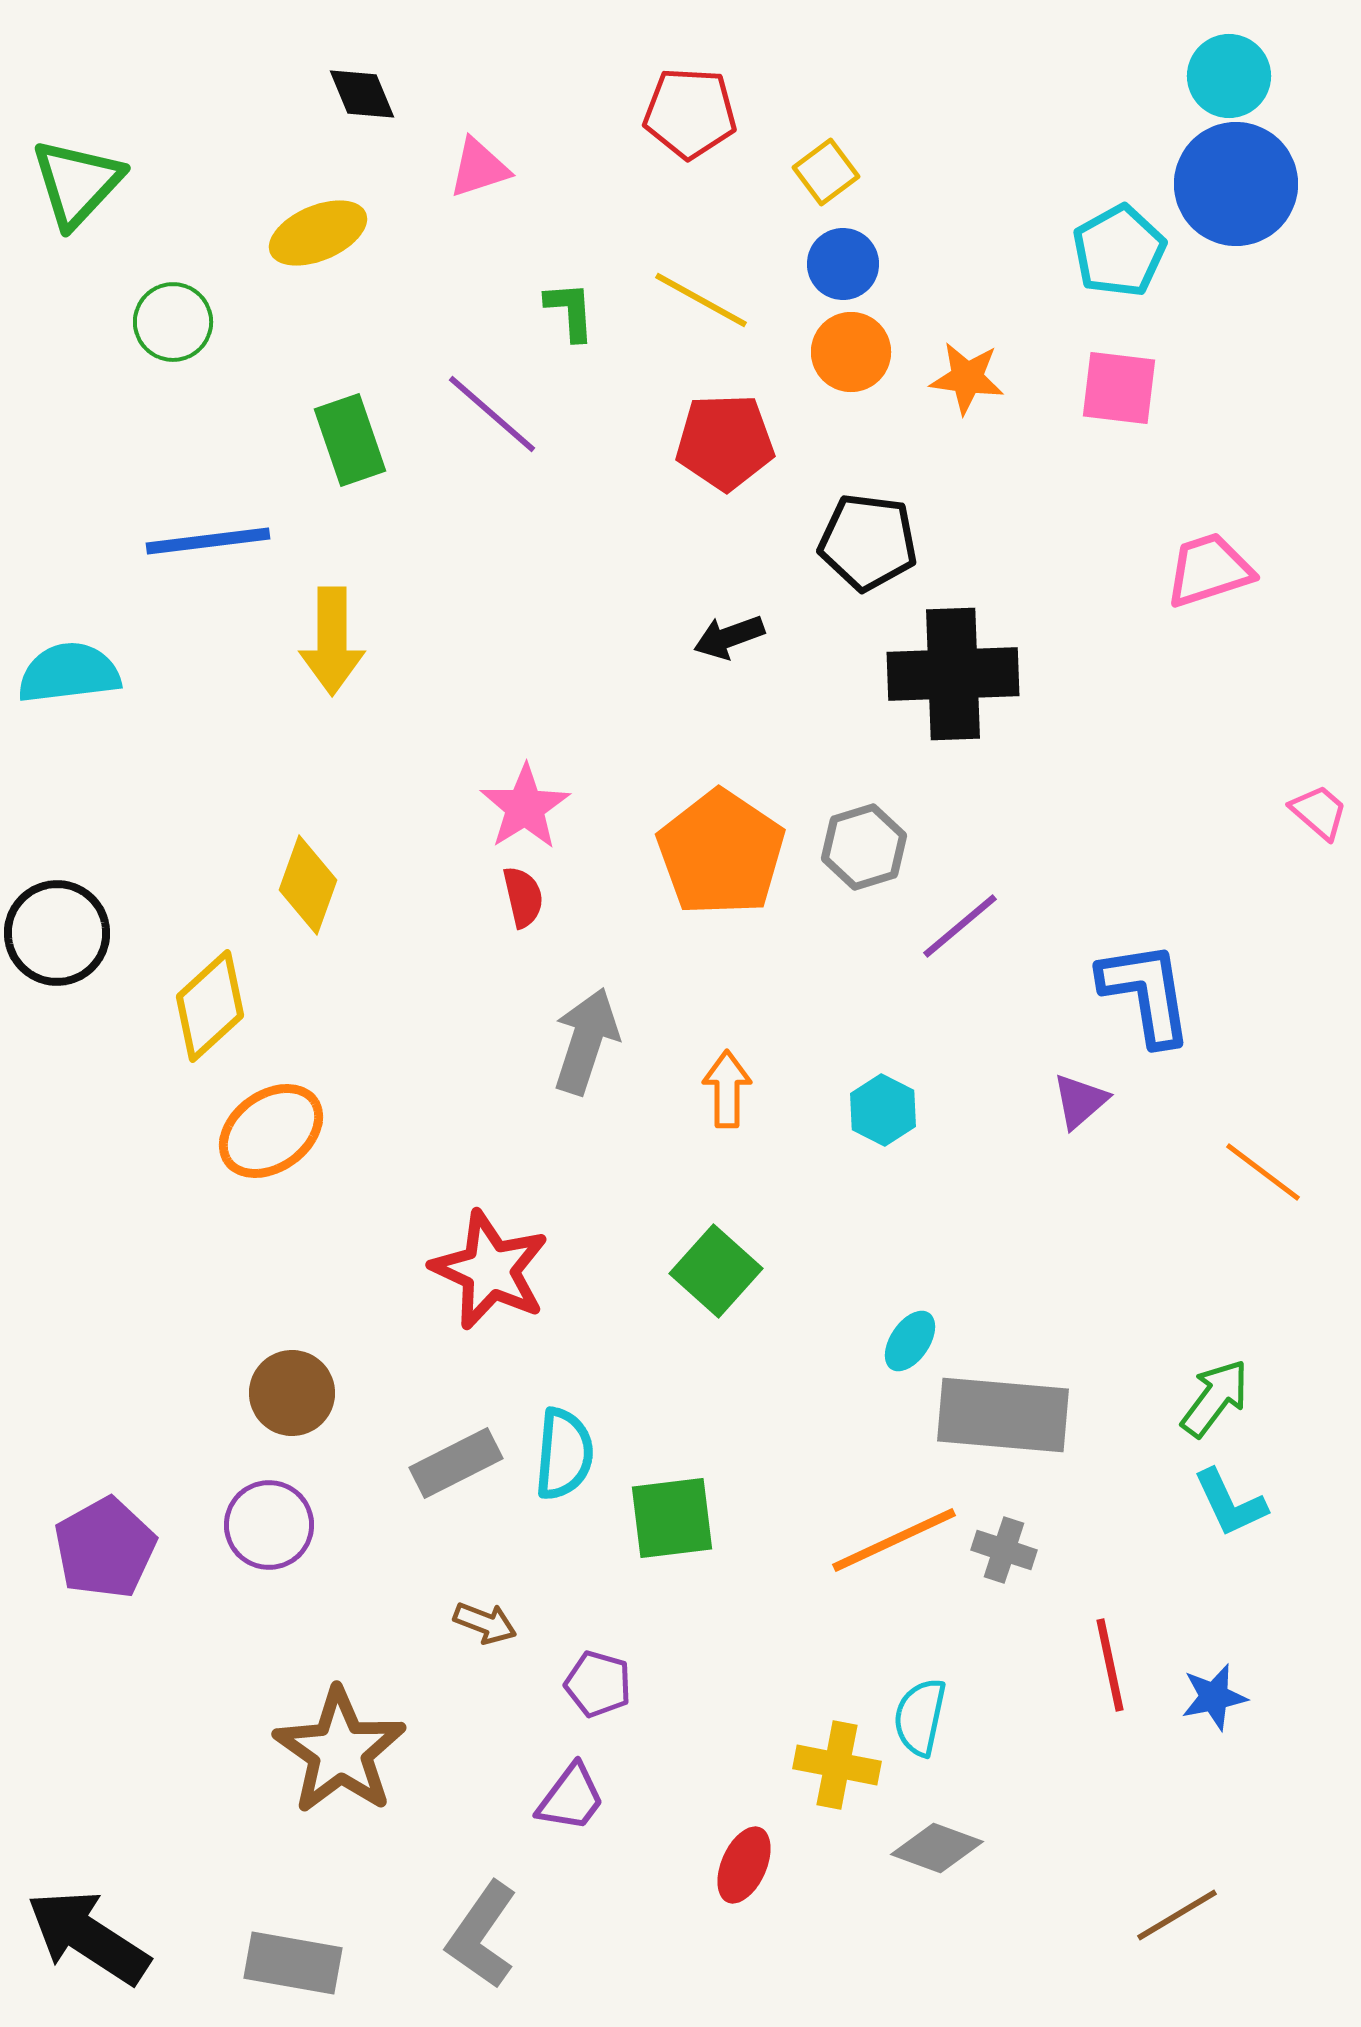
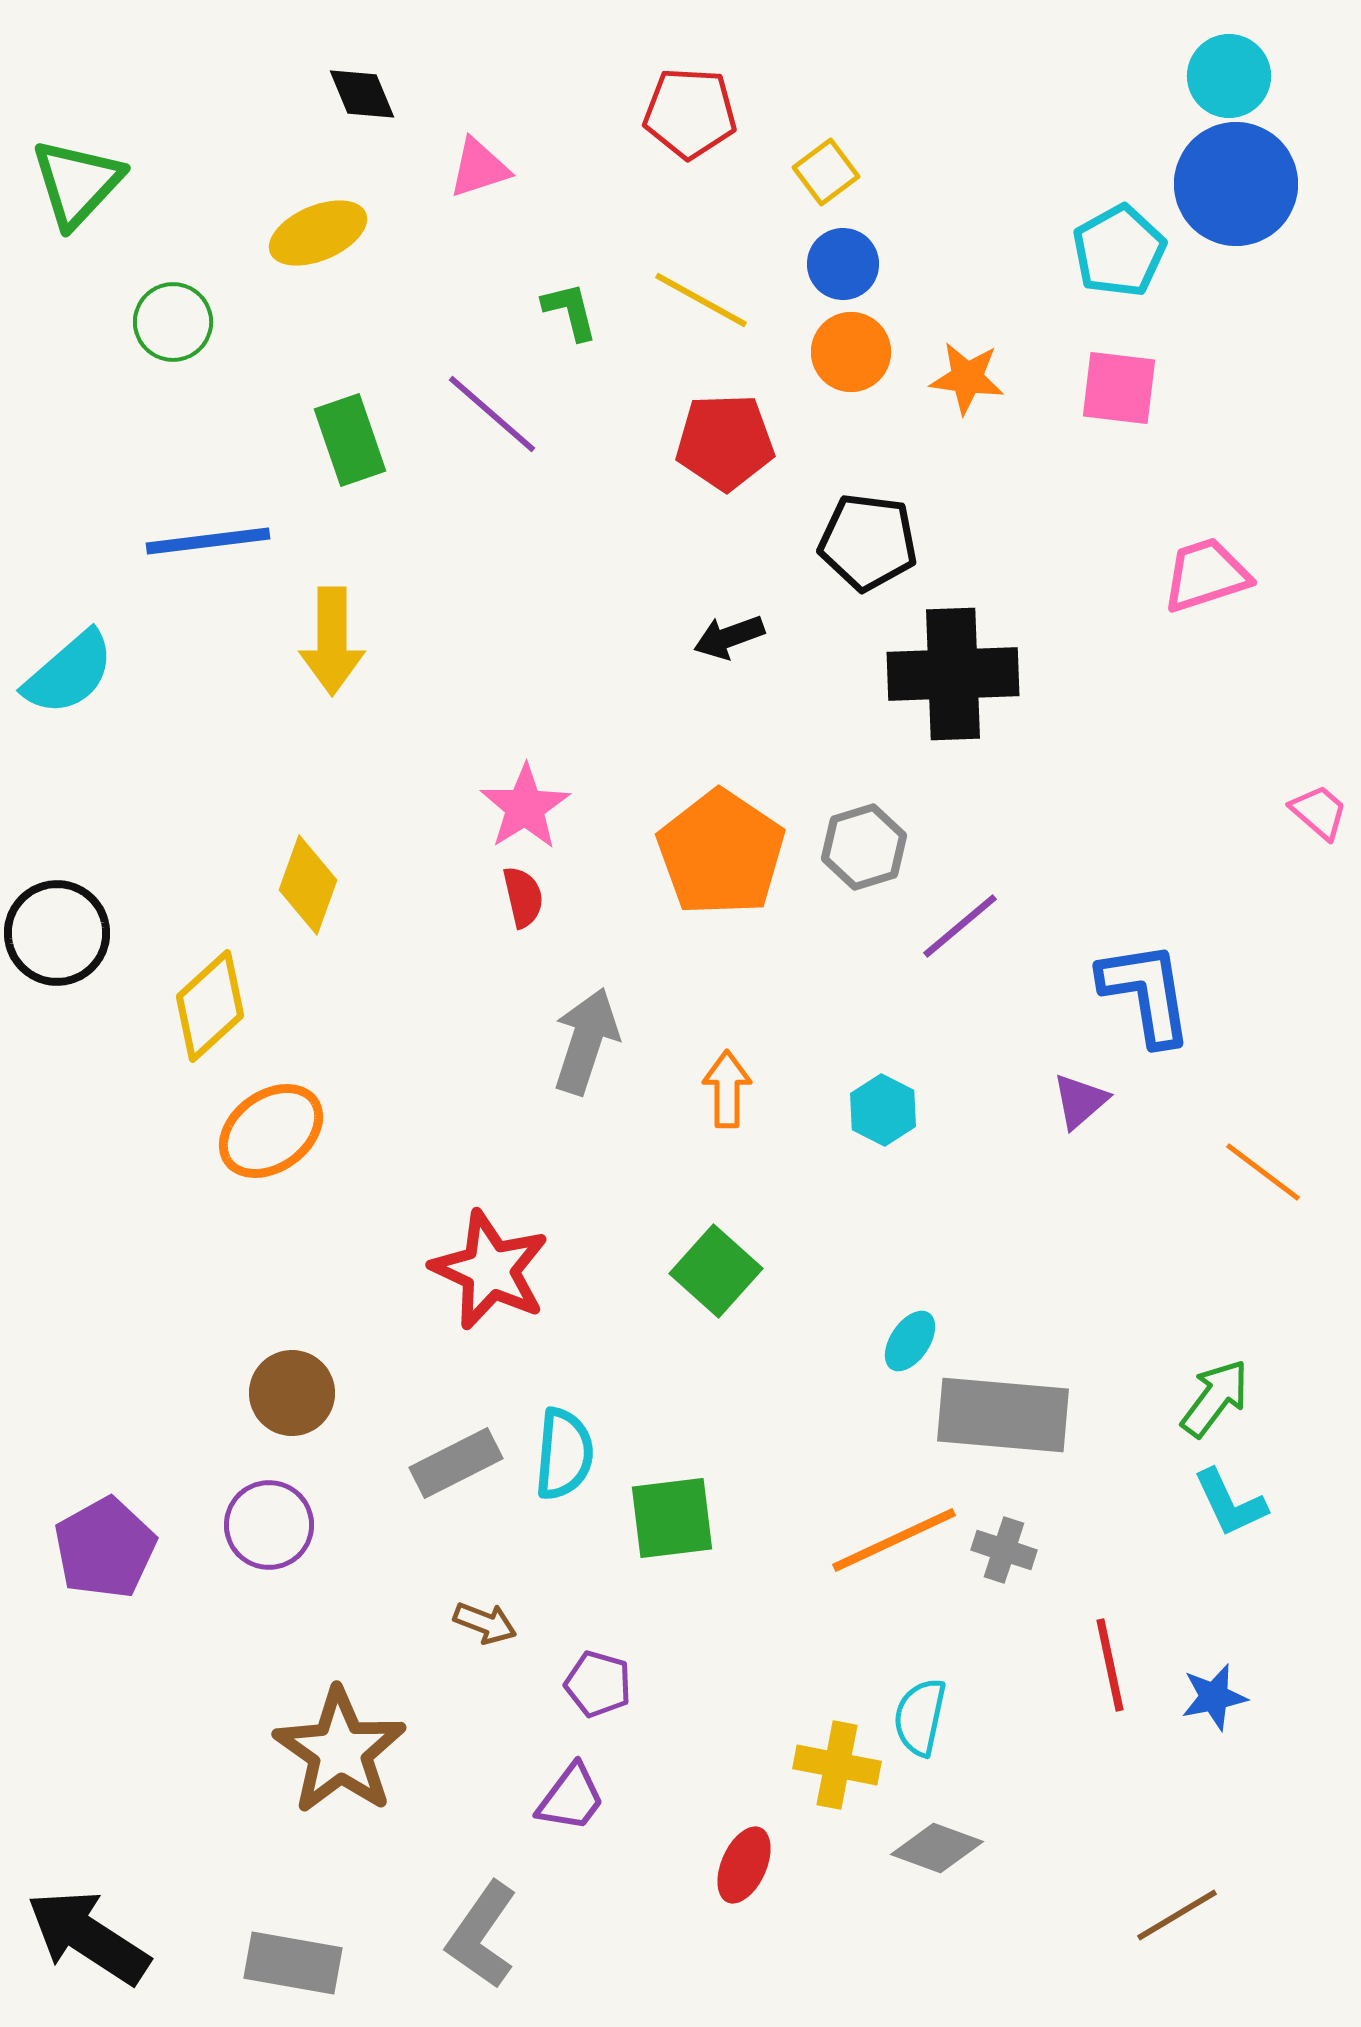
green L-shape at (570, 311): rotated 10 degrees counterclockwise
pink trapezoid at (1209, 570): moved 3 px left, 5 px down
cyan semicircle at (69, 673): rotated 146 degrees clockwise
